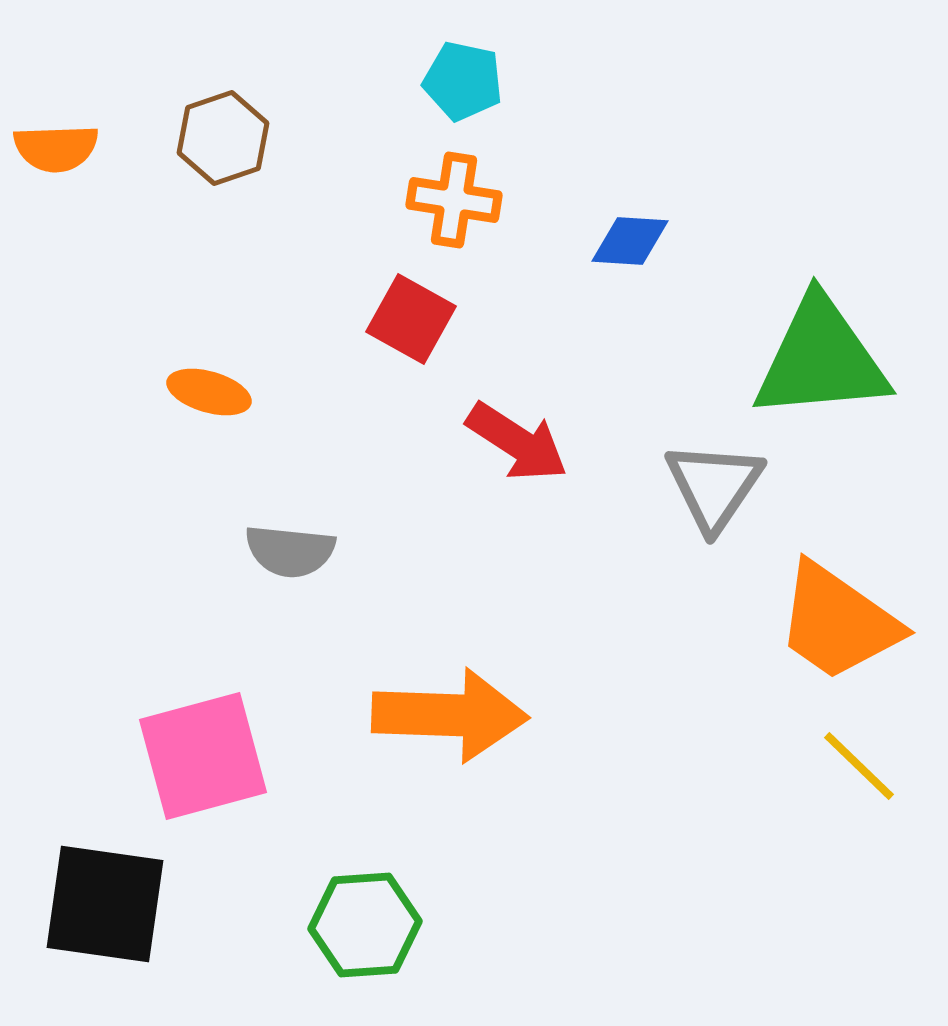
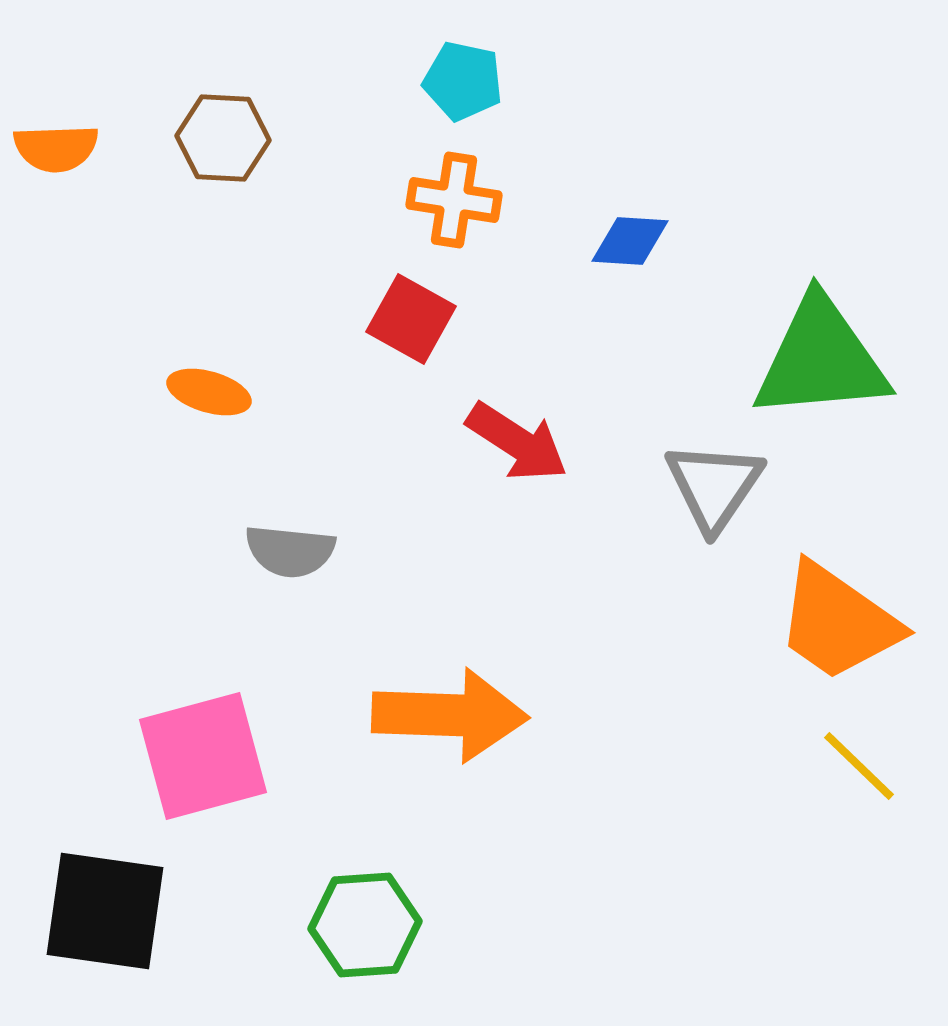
brown hexagon: rotated 22 degrees clockwise
black square: moved 7 px down
